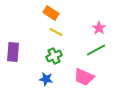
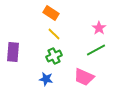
yellow line: moved 2 px left, 2 px down; rotated 16 degrees clockwise
